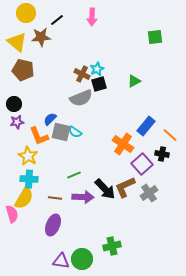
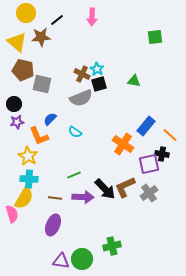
cyan star: rotated 16 degrees counterclockwise
green triangle: rotated 40 degrees clockwise
gray square: moved 19 px left, 48 px up
purple square: moved 7 px right; rotated 30 degrees clockwise
